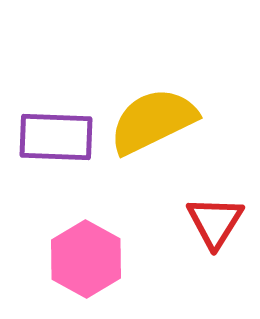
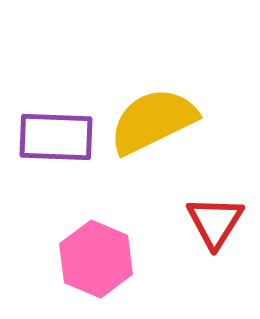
pink hexagon: moved 10 px right; rotated 6 degrees counterclockwise
